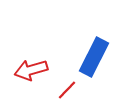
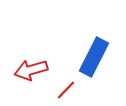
red line: moved 1 px left
